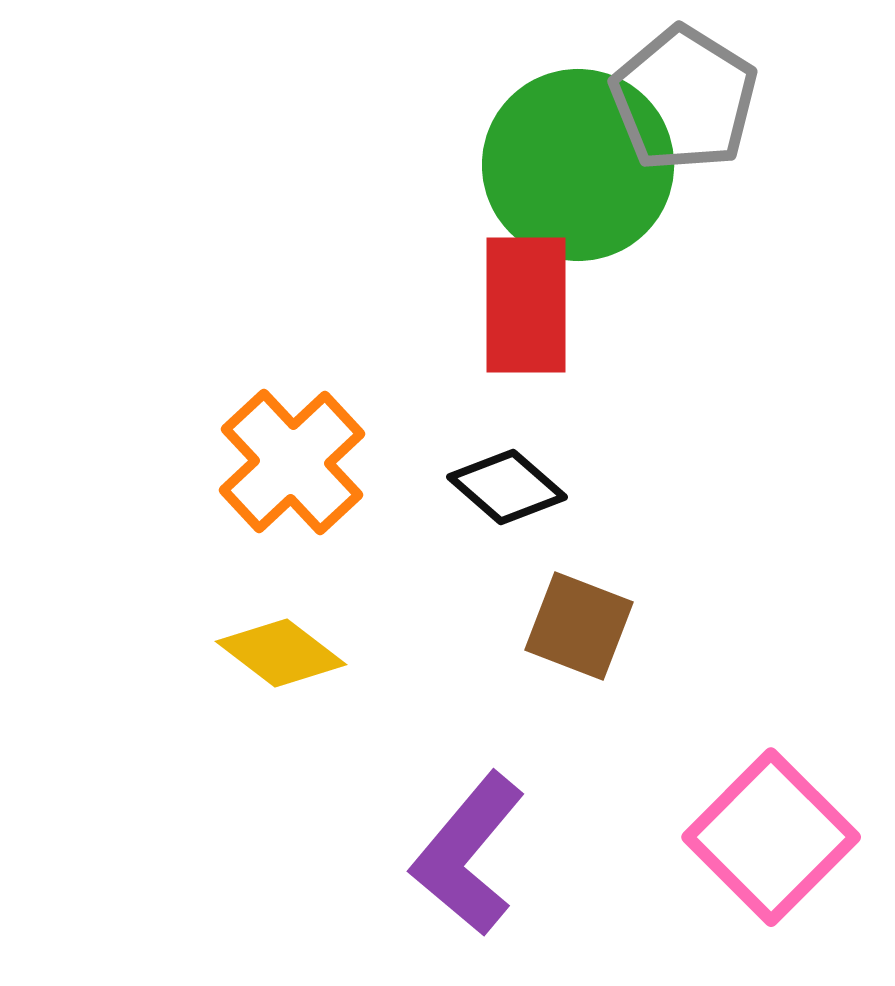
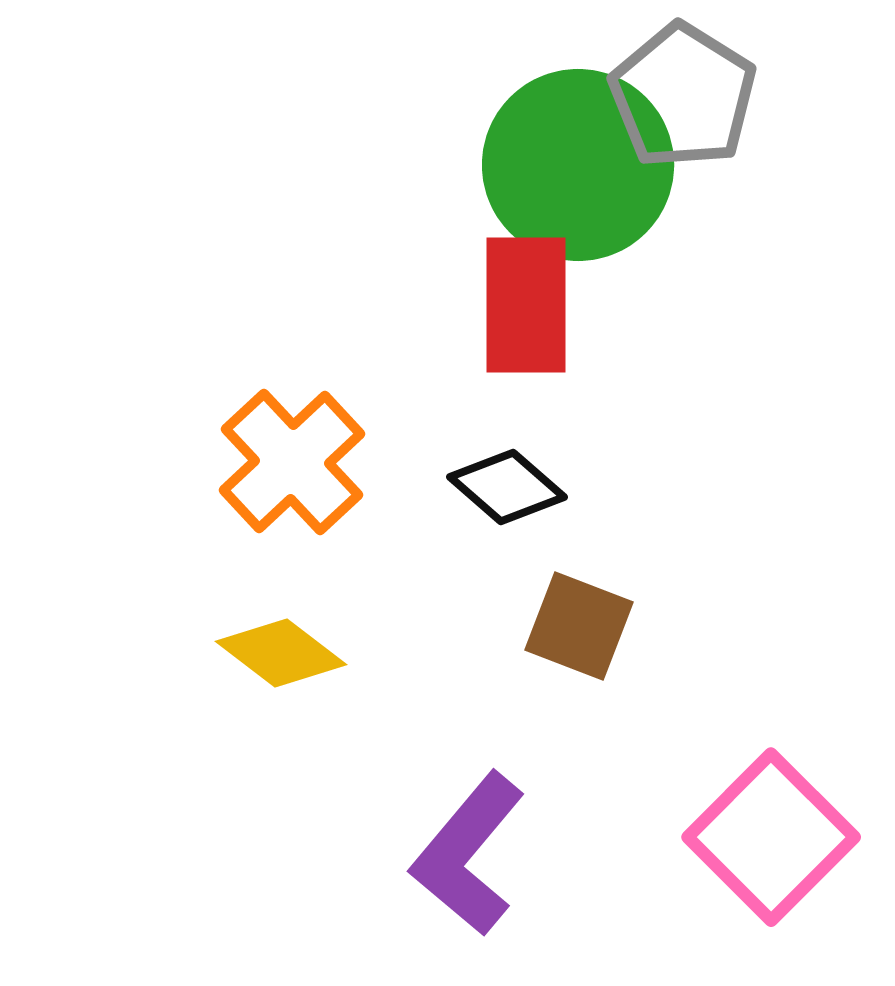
gray pentagon: moved 1 px left, 3 px up
